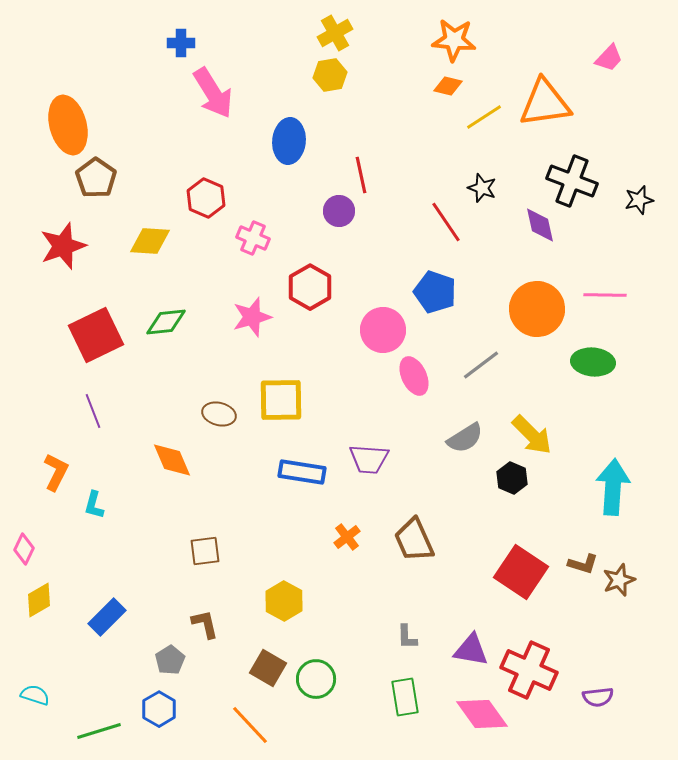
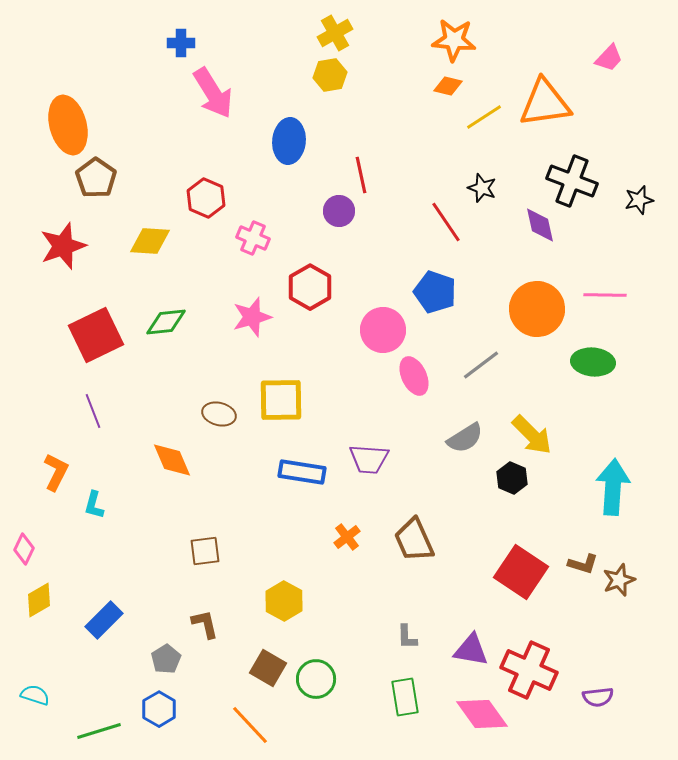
blue rectangle at (107, 617): moved 3 px left, 3 px down
gray pentagon at (170, 660): moved 4 px left, 1 px up
